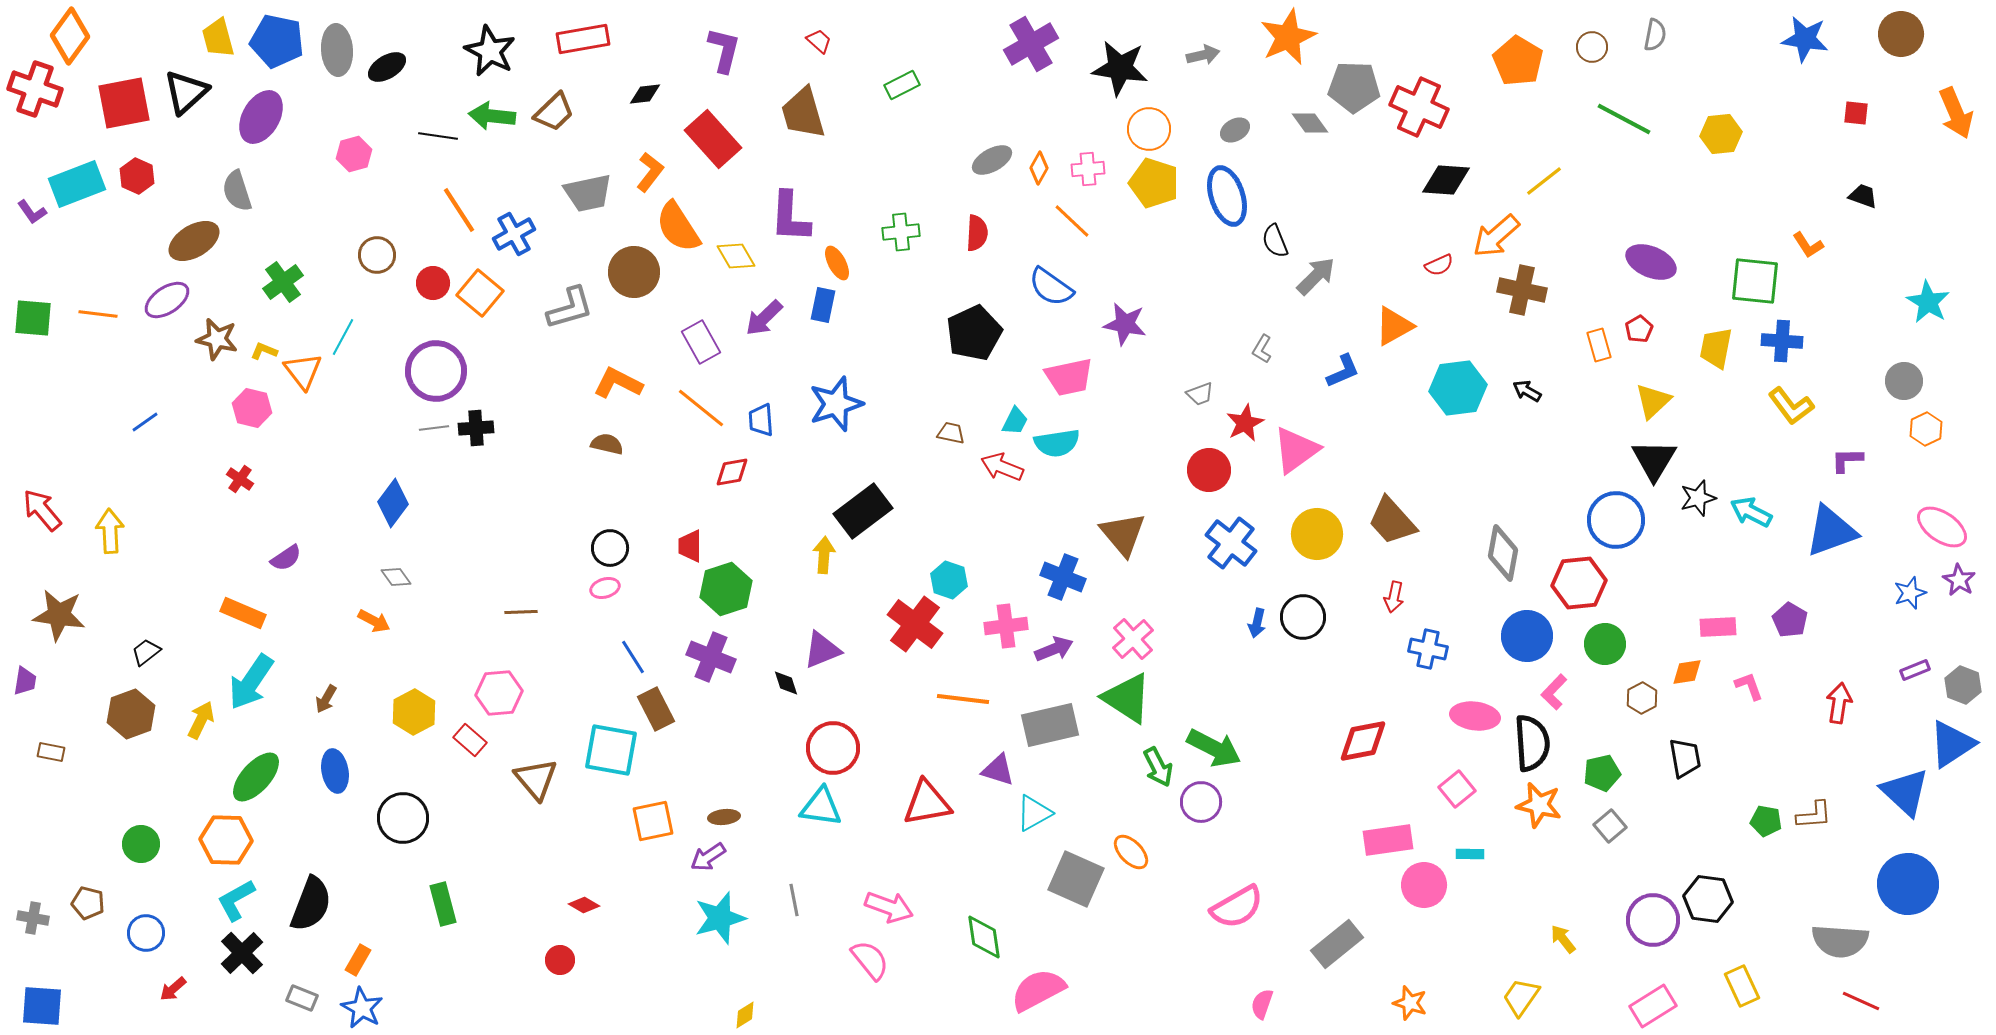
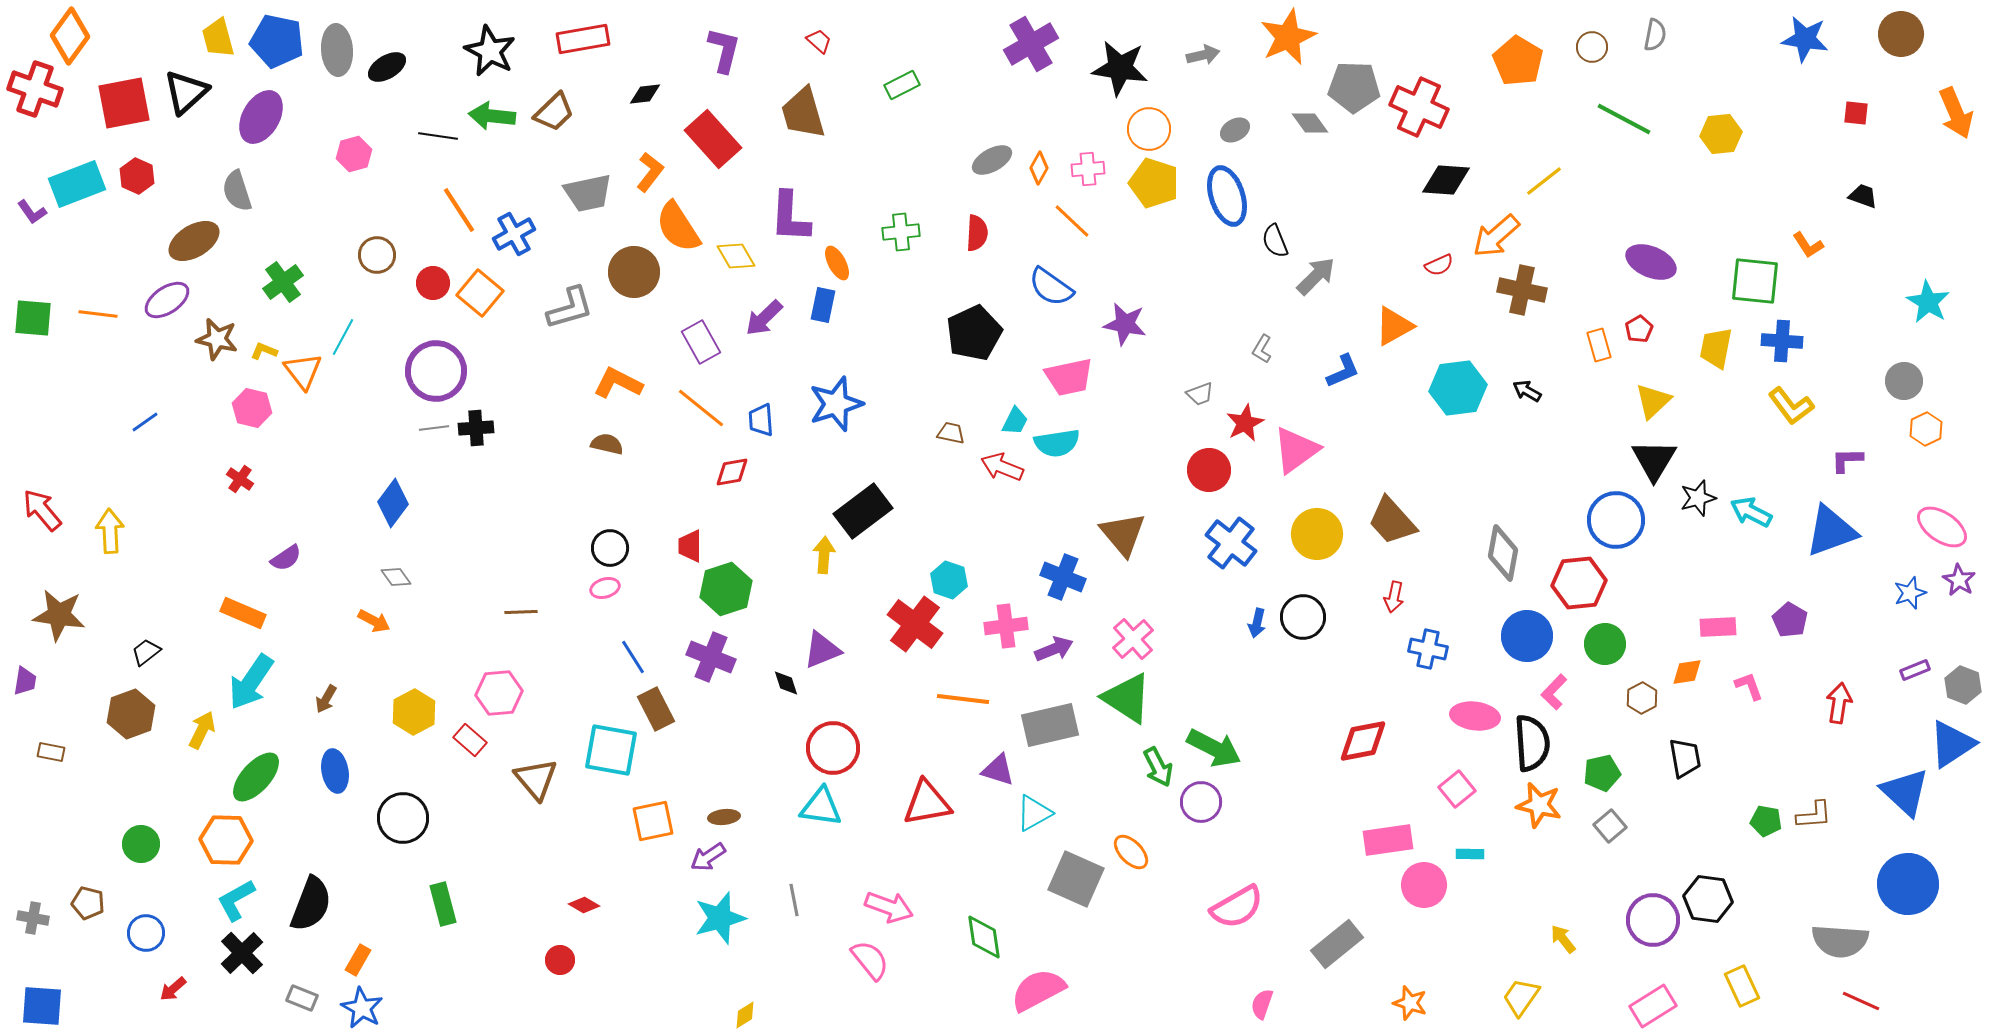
yellow arrow at (201, 720): moved 1 px right, 10 px down
